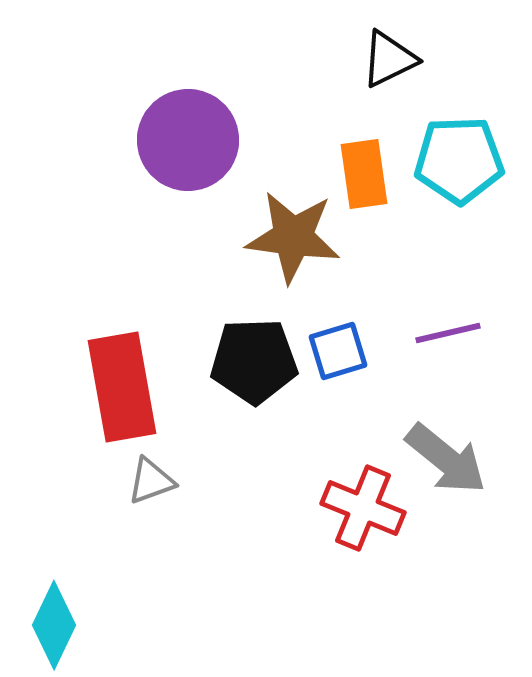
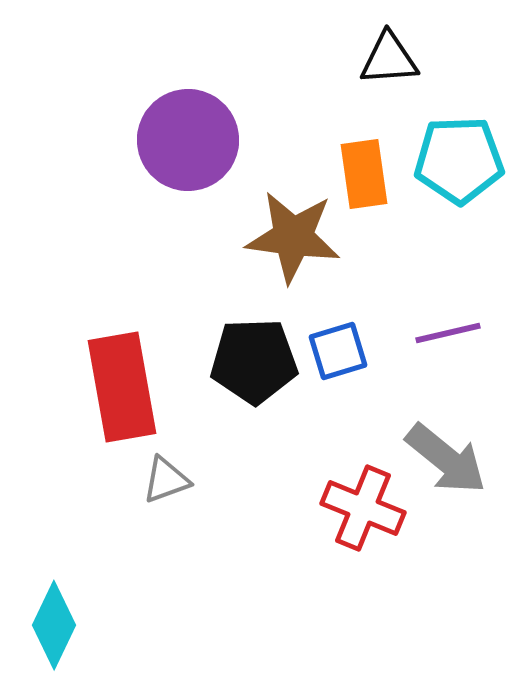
black triangle: rotated 22 degrees clockwise
gray triangle: moved 15 px right, 1 px up
